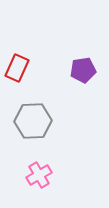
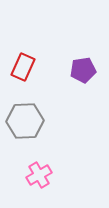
red rectangle: moved 6 px right, 1 px up
gray hexagon: moved 8 px left
